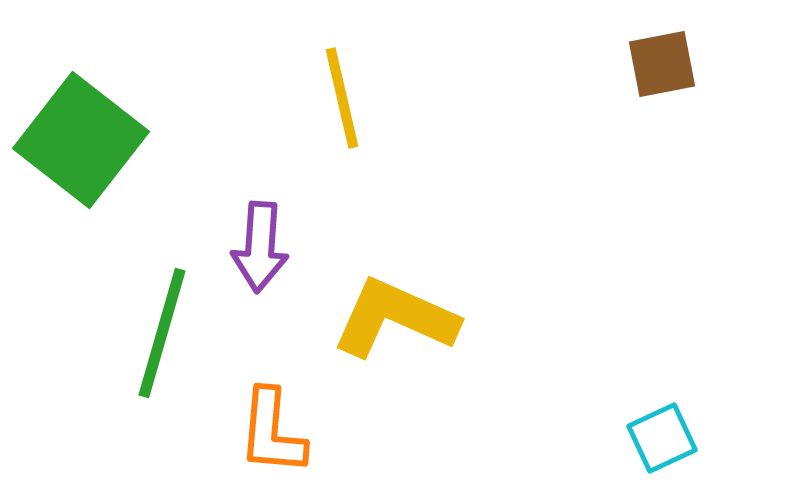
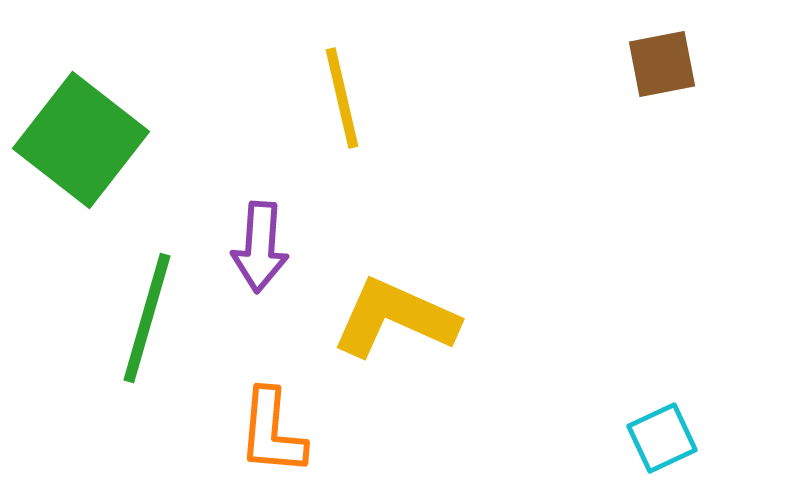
green line: moved 15 px left, 15 px up
